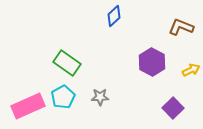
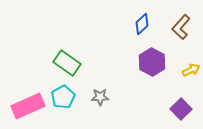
blue diamond: moved 28 px right, 8 px down
brown L-shape: rotated 70 degrees counterclockwise
purple square: moved 8 px right, 1 px down
